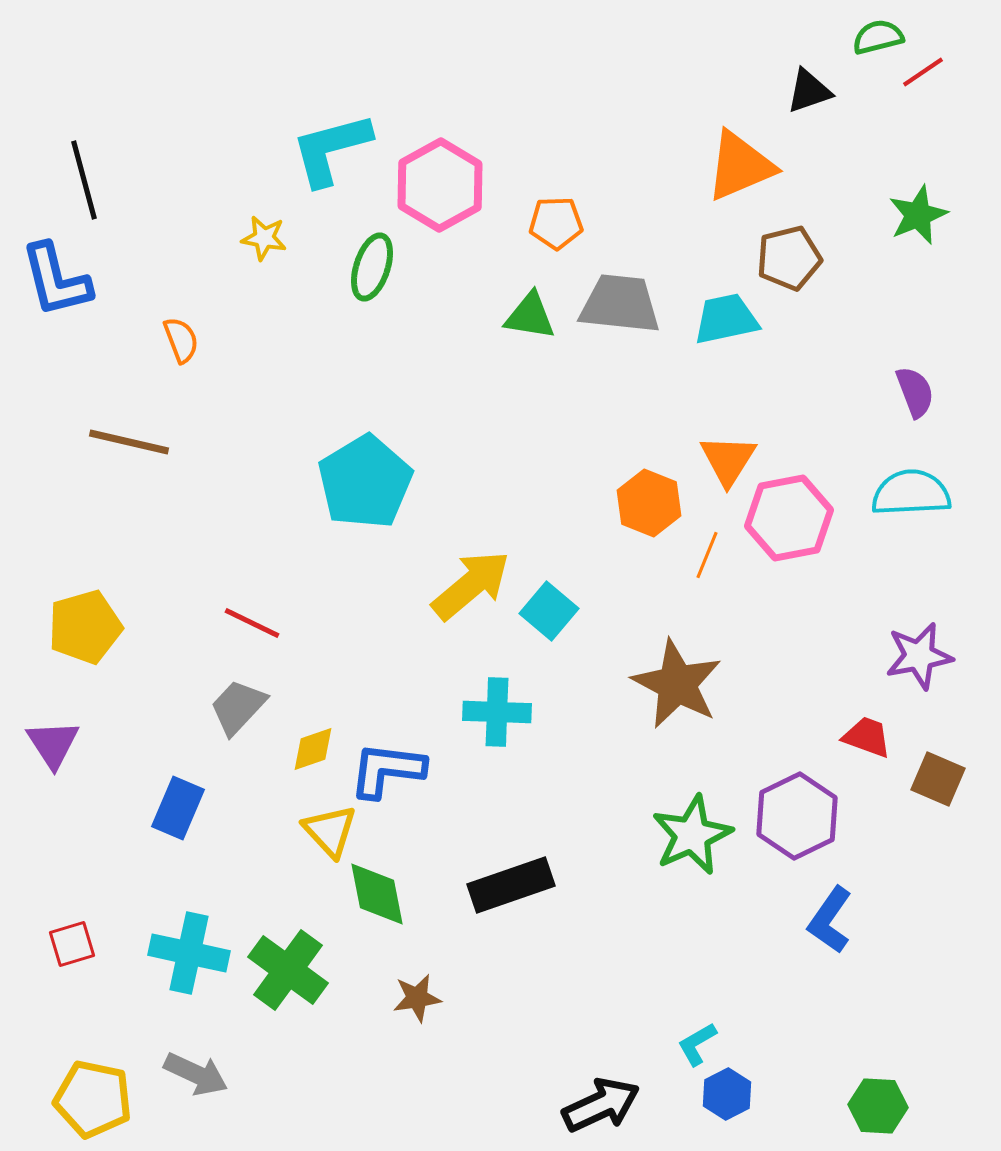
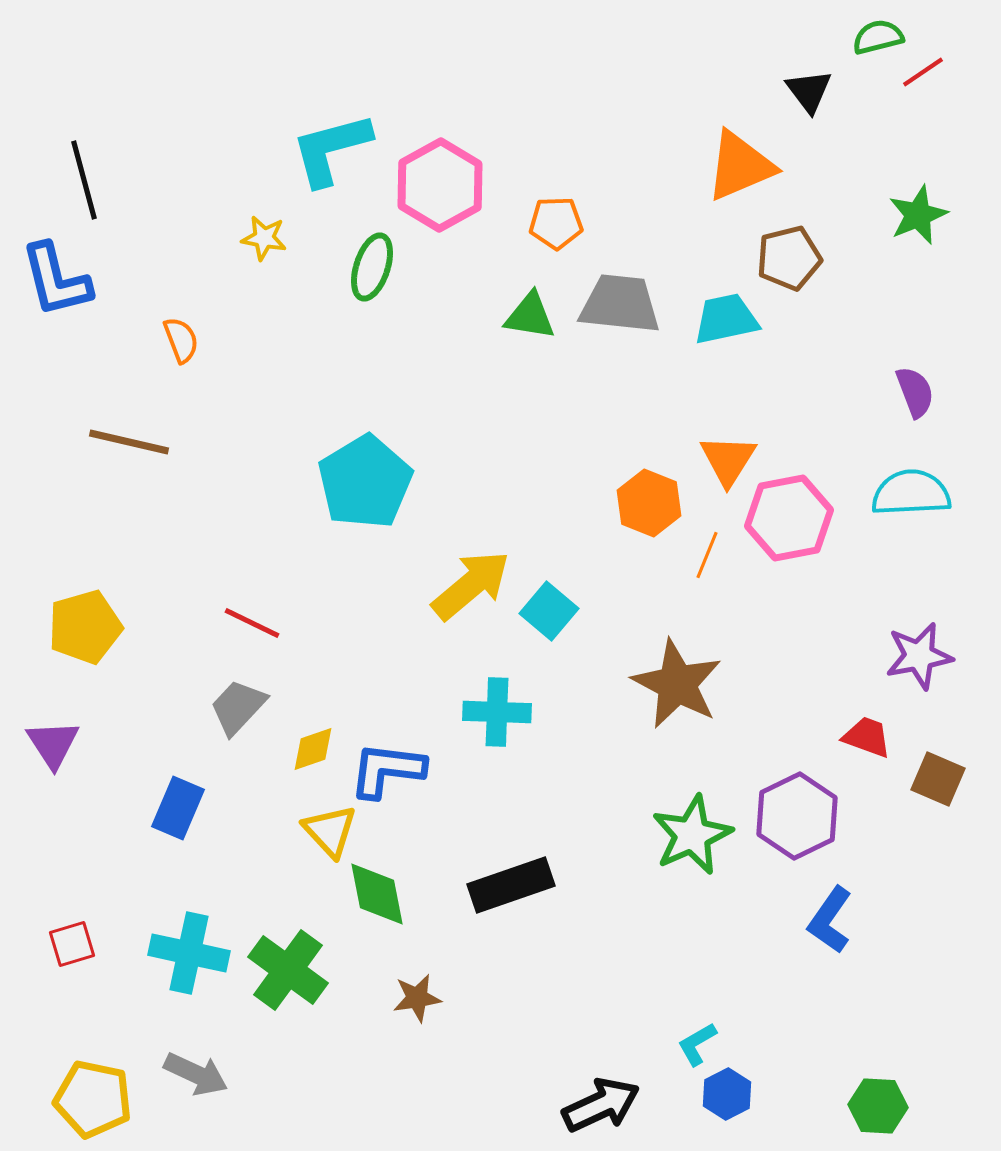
black triangle at (809, 91): rotated 48 degrees counterclockwise
